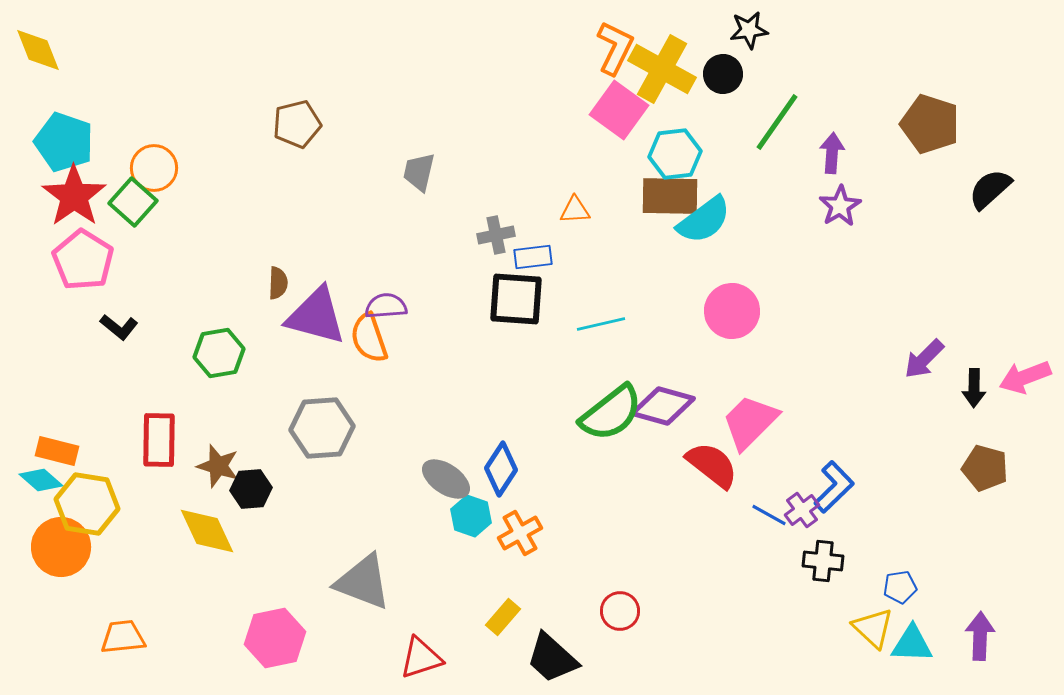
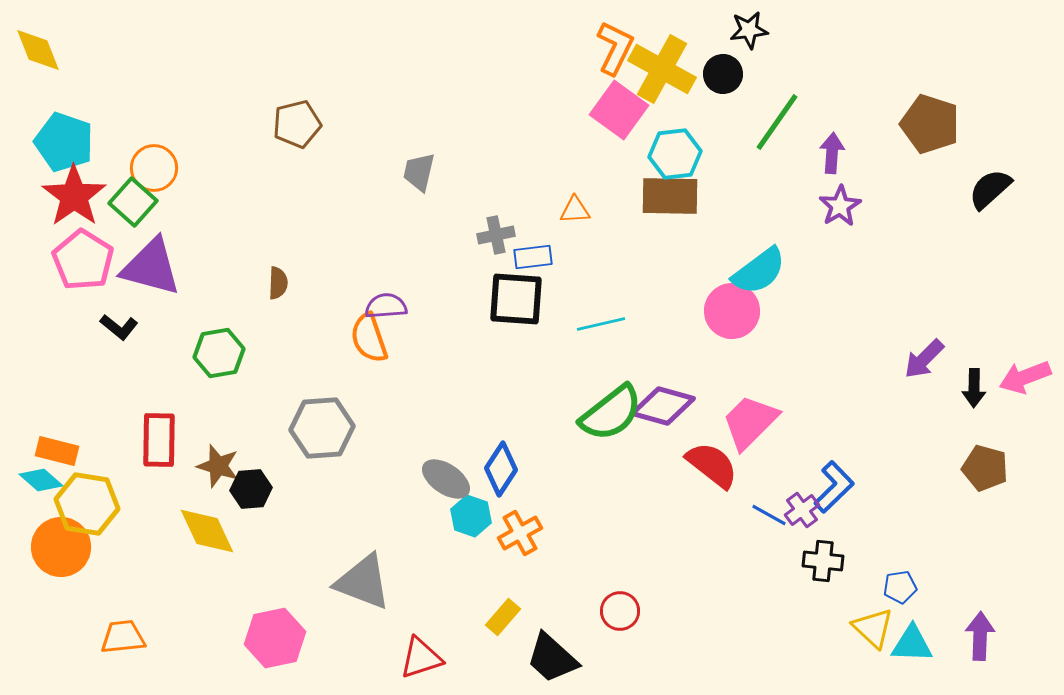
cyan semicircle at (704, 220): moved 55 px right, 51 px down
purple triangle at (316, 316): moved 165 px left, 49 px up
